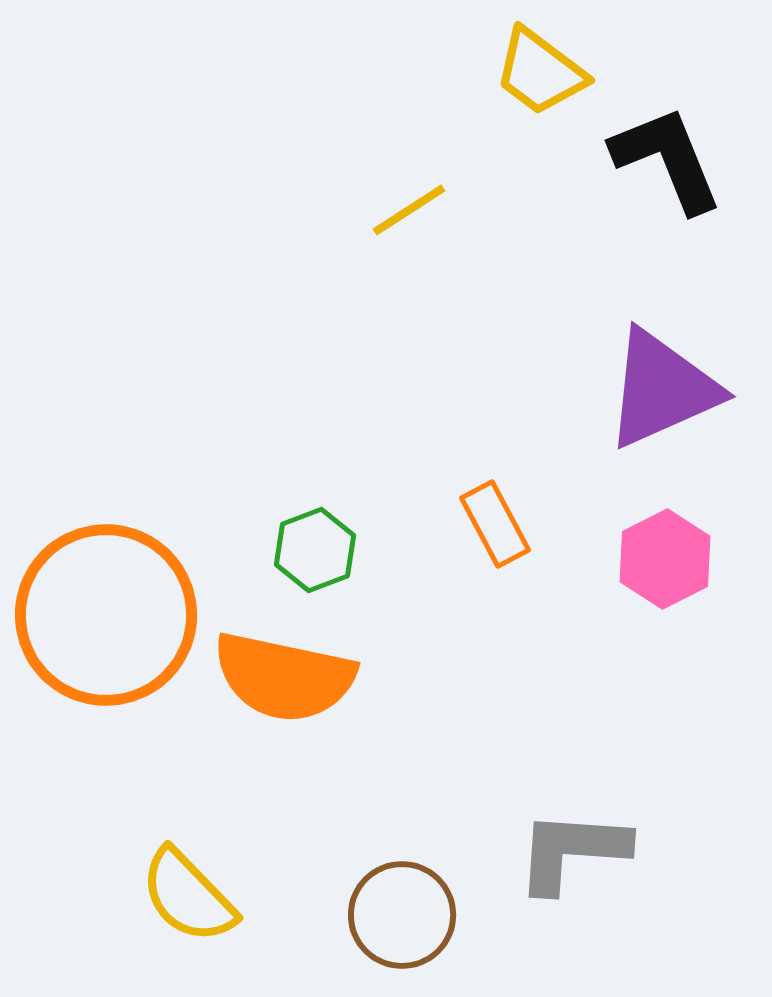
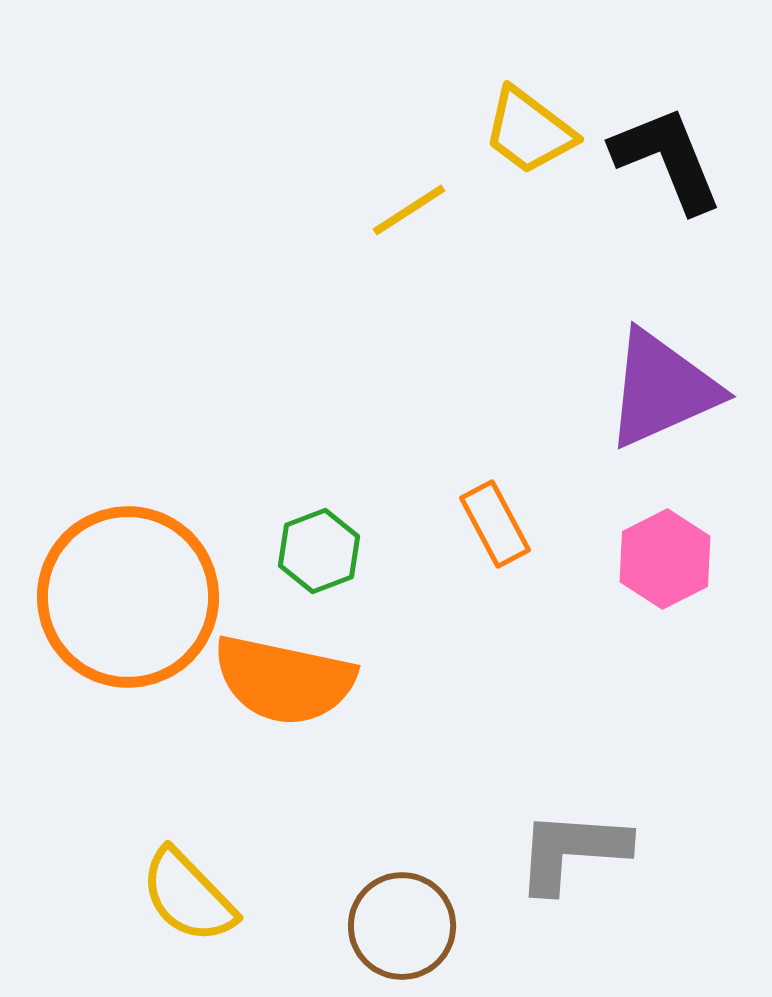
yellow trapezoid: moved 11 px left, 59 px down
green hexagon: moved 4 px right, 1 px down
orange circle: moved 22 px right, 18 px up
orange semicircle: moved 3 px down
brown circle: moved 11 px down
